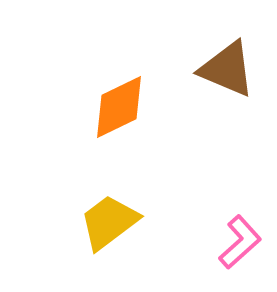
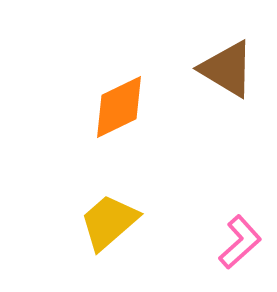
brown triangle: rotated 8 degrees clockwise
yellow trapezoid: rotated 4 degrees counterclockwise
